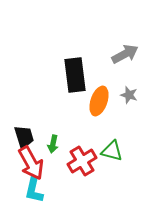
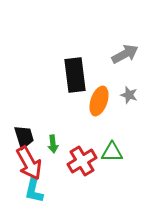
green arrow: rotated 18 degrees counterclockwise
green triangle: moved 1 px down; rotated 15 degrees counterclockwise
red arrow: moved 2 px left
